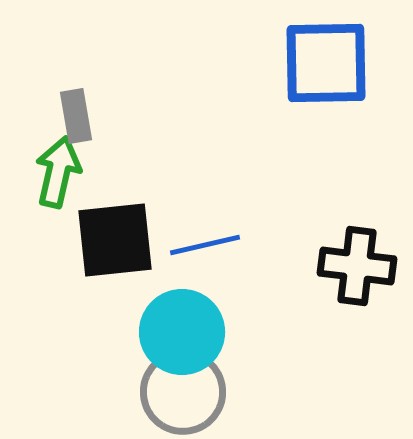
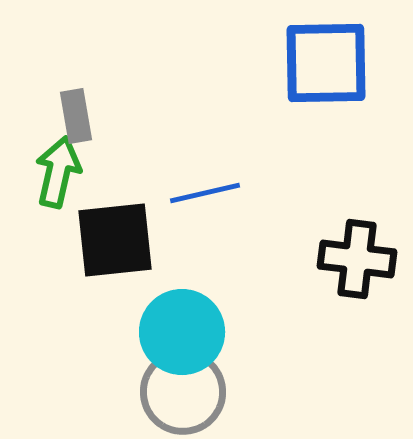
blue line: moved 52 px up
black cross: moved 7 px up
